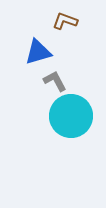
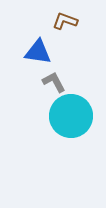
blue triangle: rotated 24 degrees clockwise
gray L-shape: moved 1 px left, 1 px down
